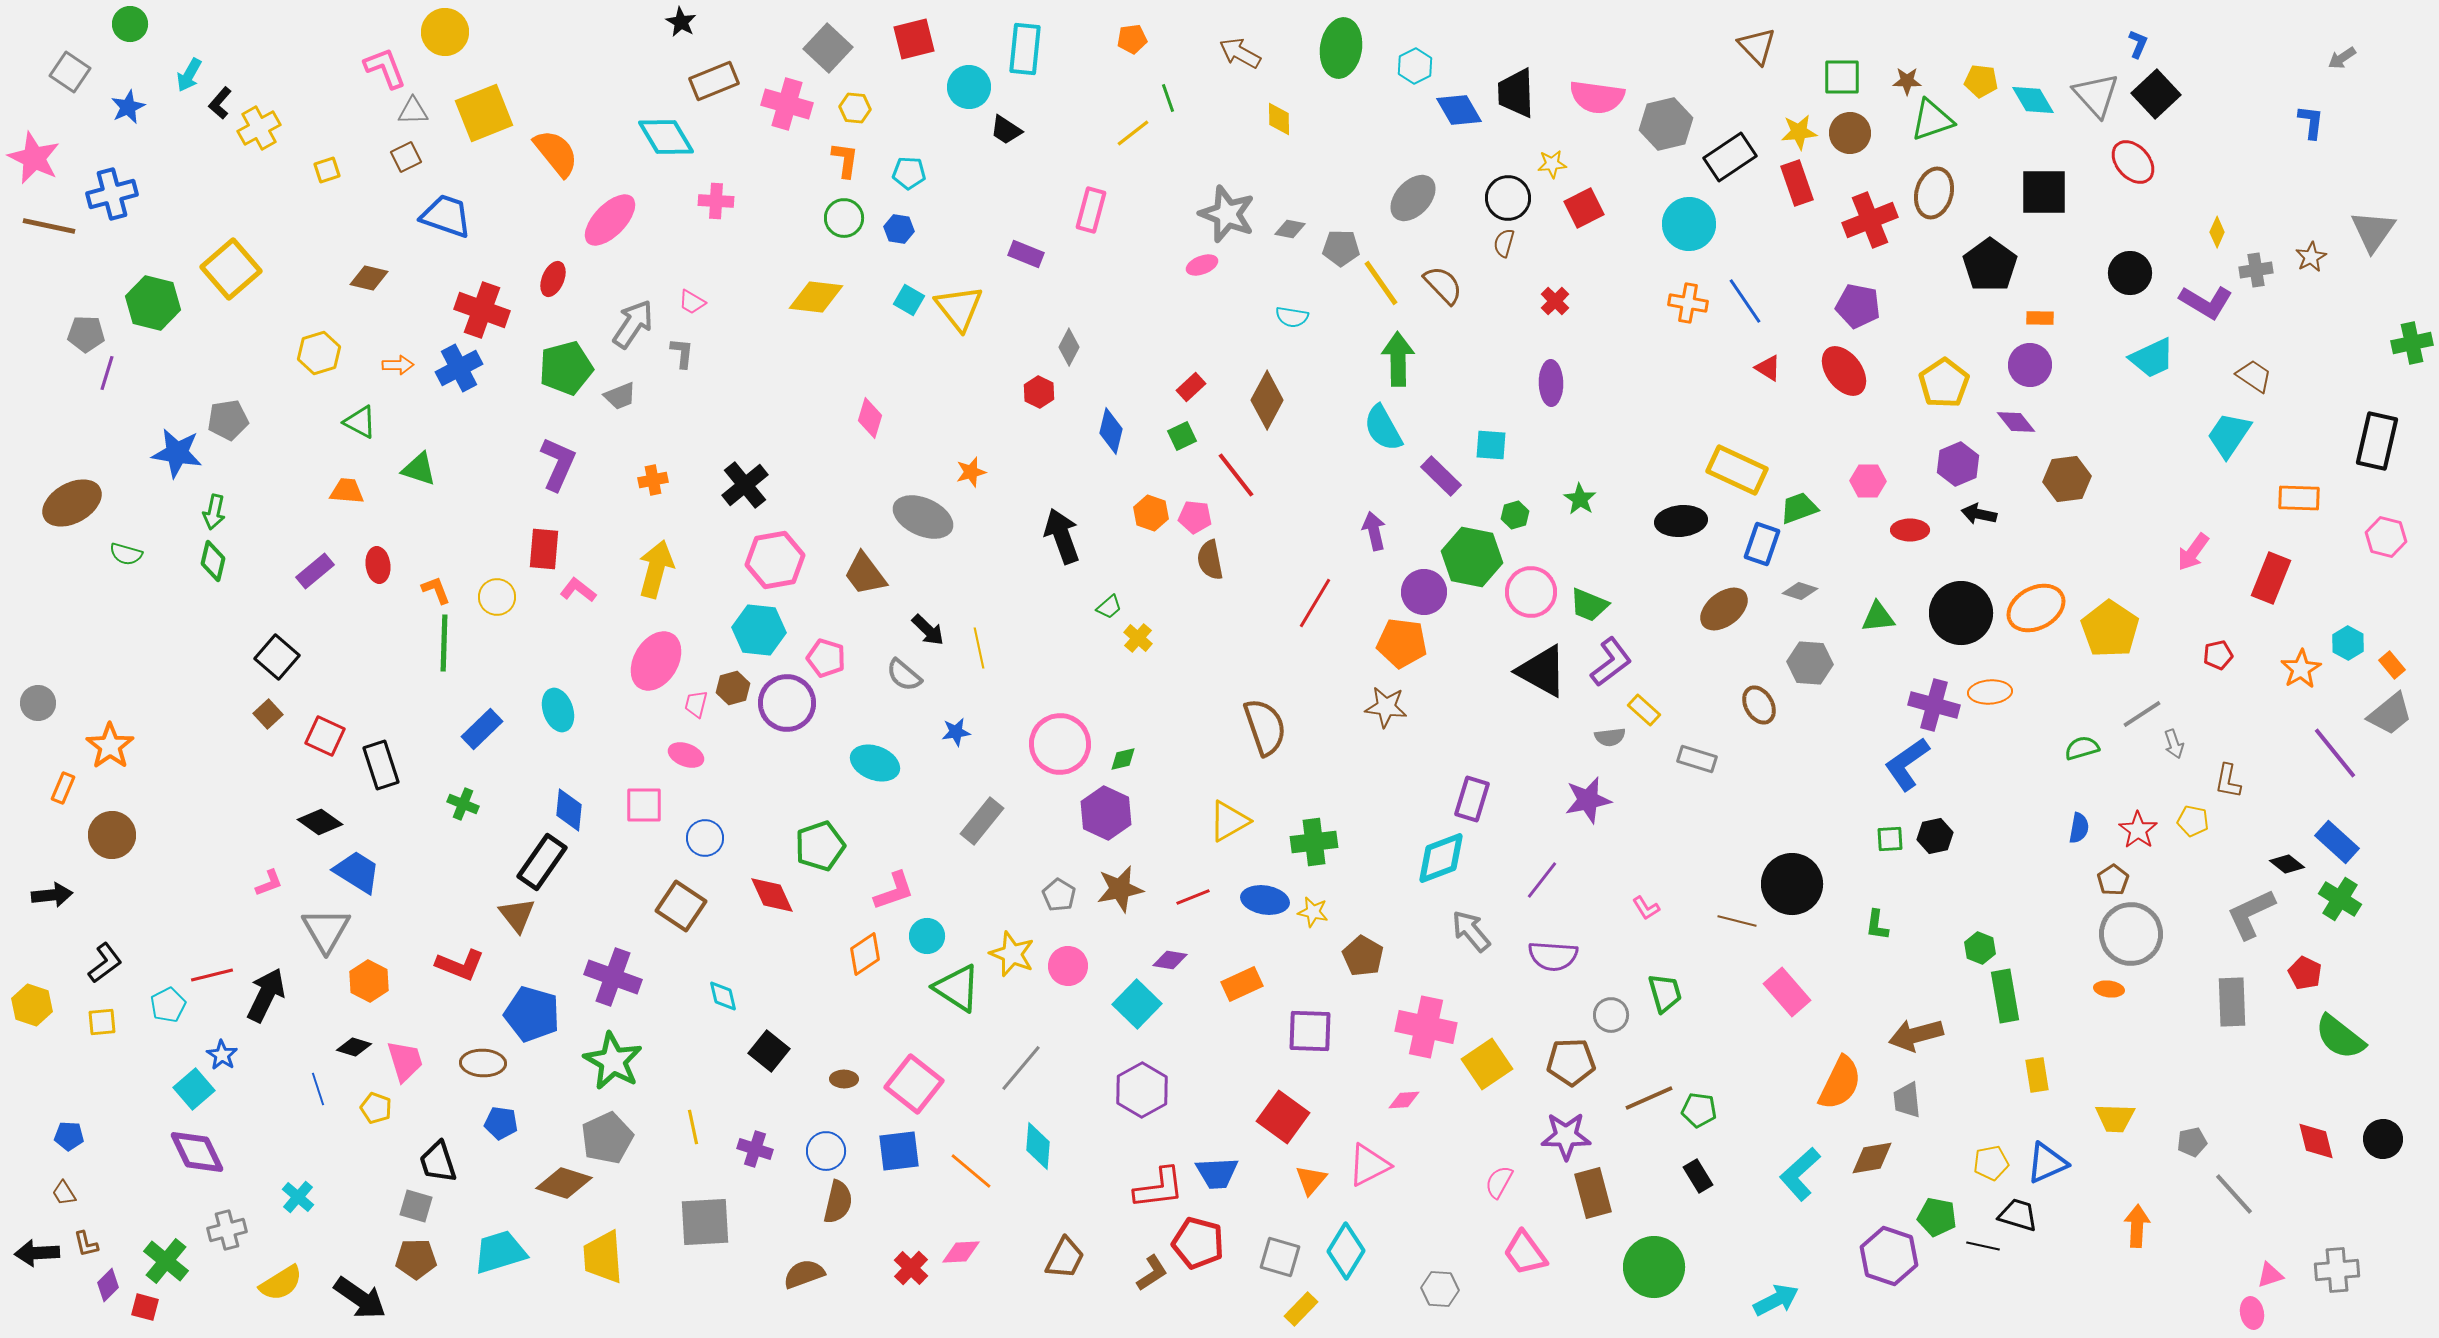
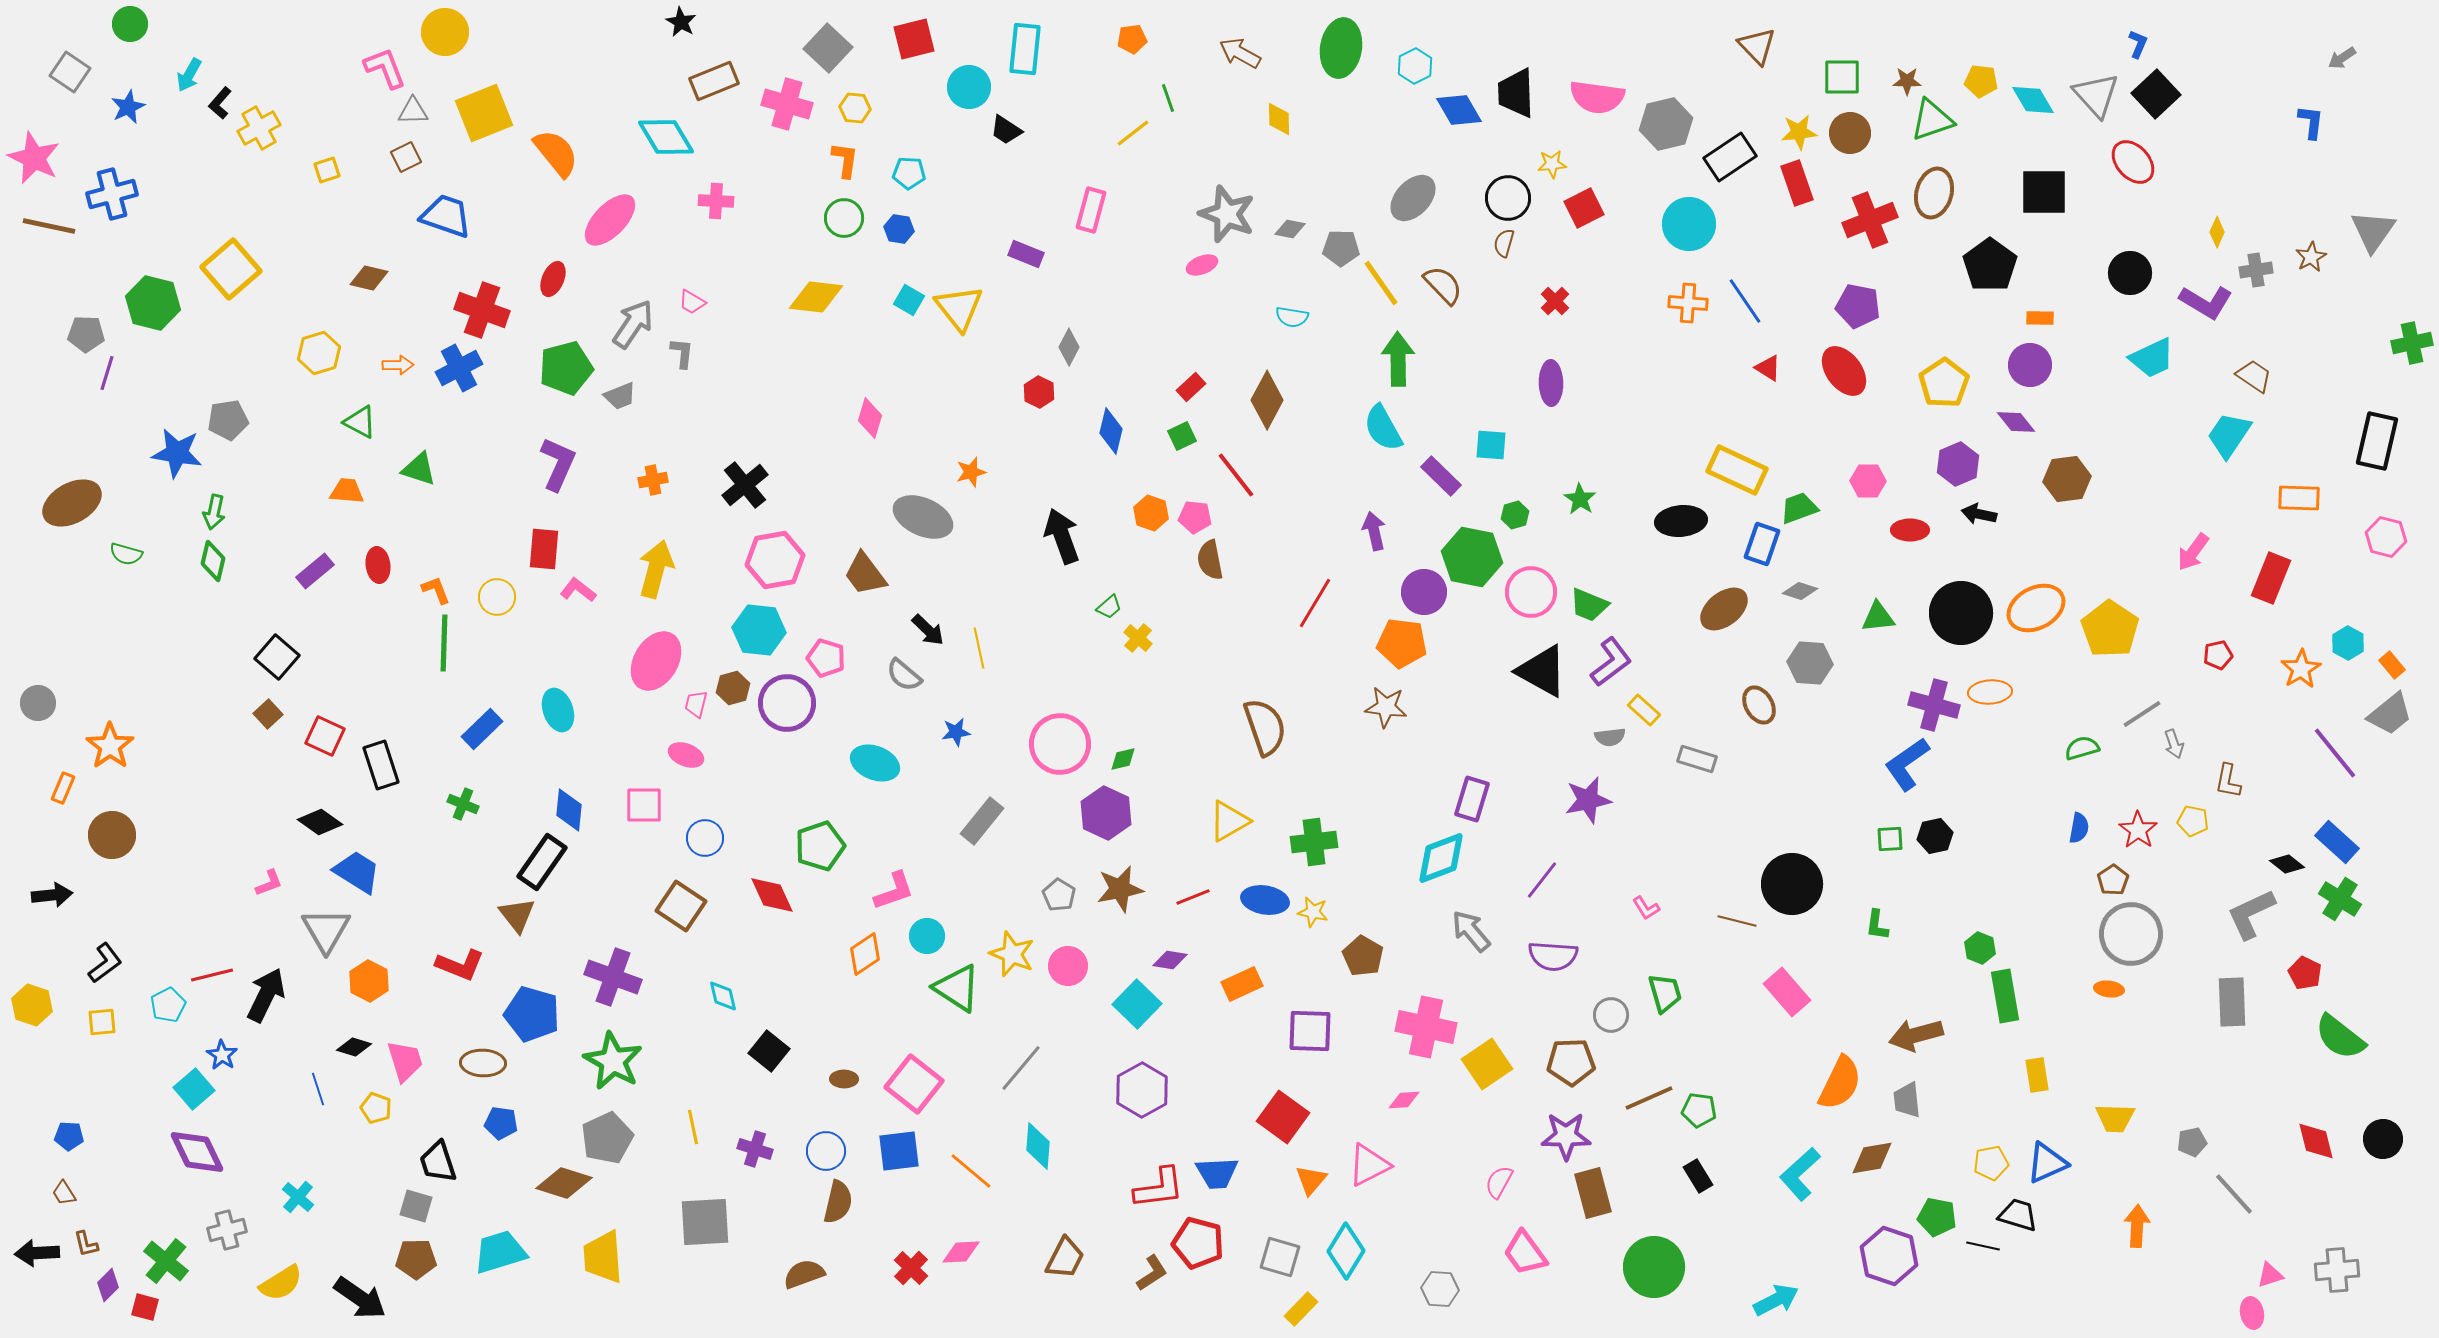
orange cross at (1688, 303): rotated 6 degrees counterclockwise
